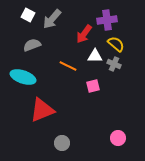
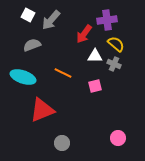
gray arrow: moved 1 px left, 1 px down
orange line: moved 5 px left, 7 px down
pink square: moved 2 px right
